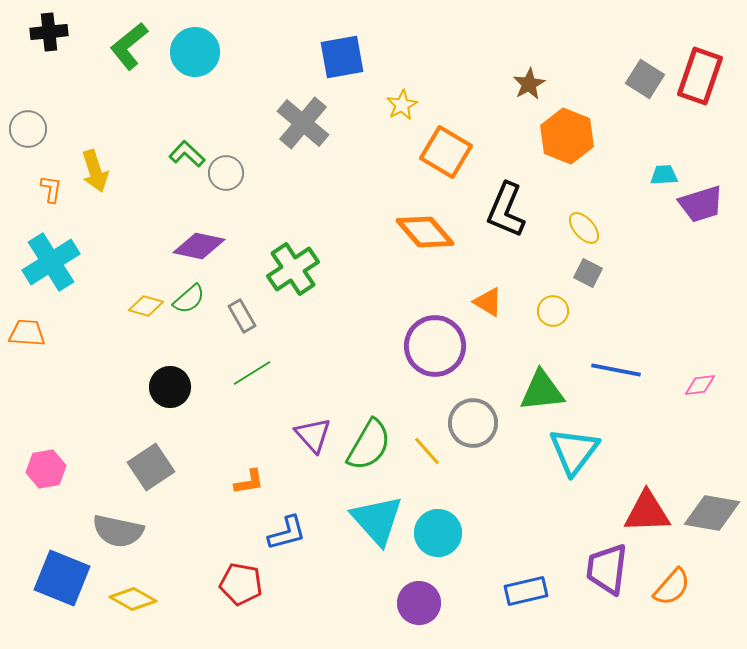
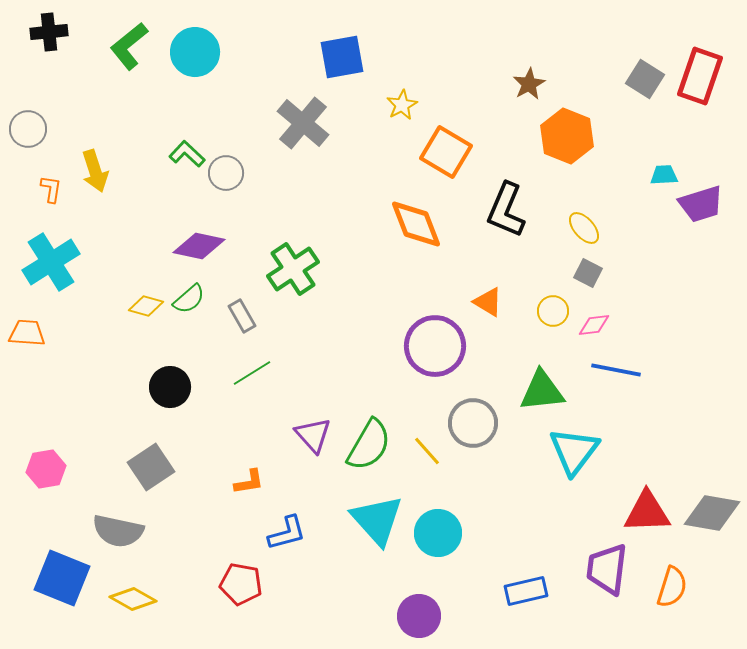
orange diamond at (425, 232): moved 9 px left, 8 px up; rotated 20 degrees clockwise
pink diamond at (700, 385): moved 106 px left, 60 px up
orange semicircle at (672, 587): rotated 24 degrees counterclockwise
purple circle at (419, 603): moved 13 px down
